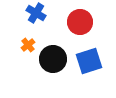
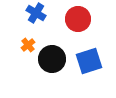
red circle: moved 2 px left, 3 px up
black circle: moved 1 px left
